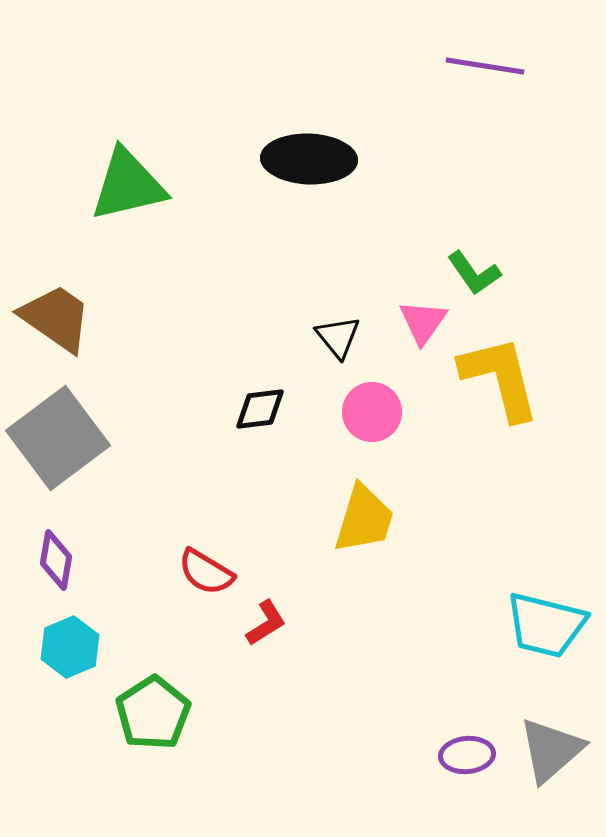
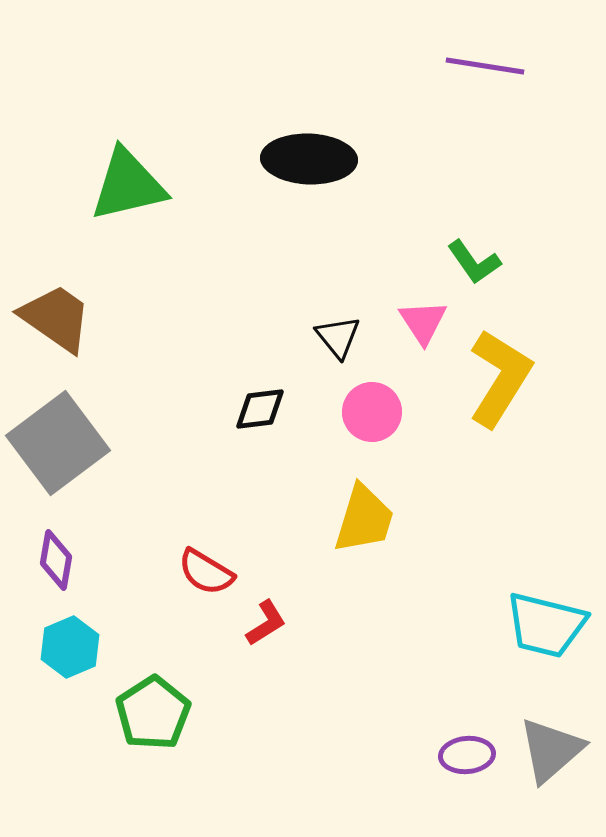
green L-shape: moved 11 px up
pink triangle: rotated 8 degrees counterclockwise
yellow L-shape: rotated 46 degrees clockwise
gray square: moved 5 px down
